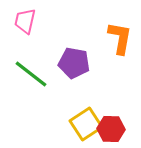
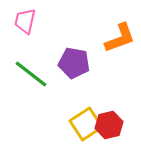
orange L-shape: rotated 60 degrees clockwise
red hexagon: moved 2 px left, 4 px up; rotated 16 degrees counterclockwise
